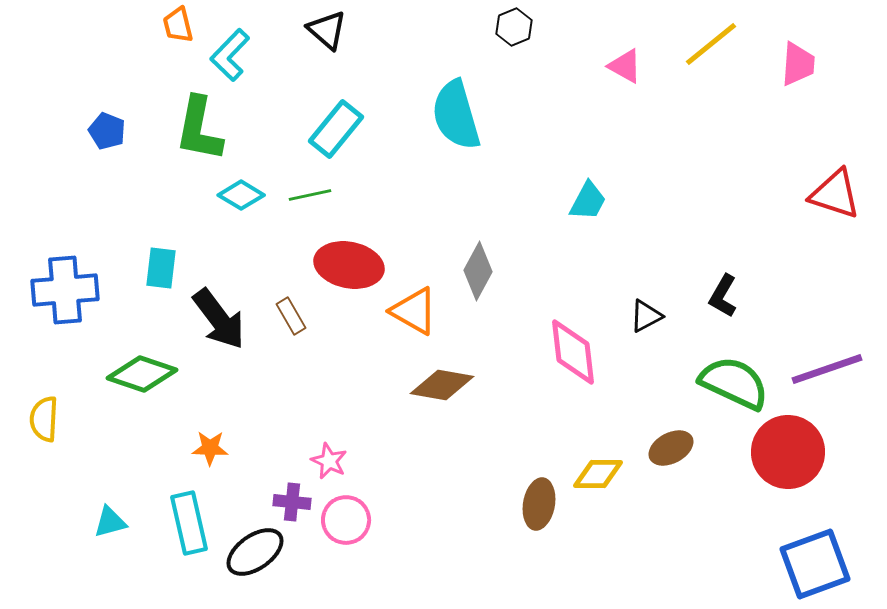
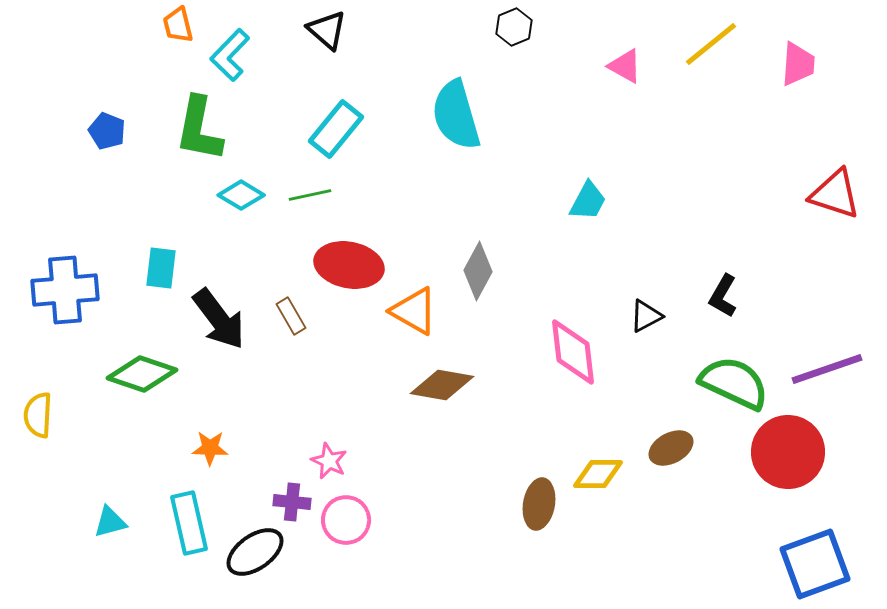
yellow semicircle at (44, 419): moved 6 px left, 4 px up
